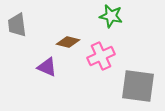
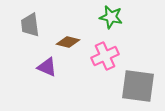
green star: moved 1 px down
gray trapezoid: moved 13 px right
pink cross: moved 4 px right
